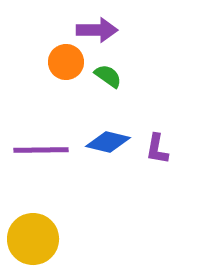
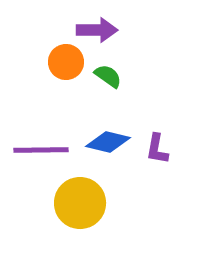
yellow circle: moved 47 px right, 36 px up
